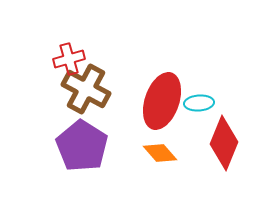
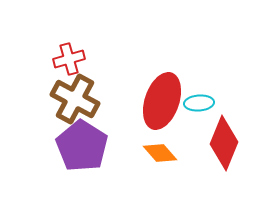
brown cross: moved 11 px left, 10 px down
